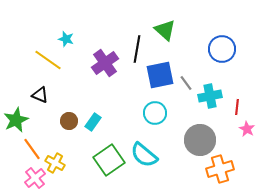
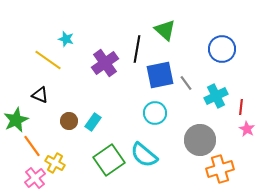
cyan cross: moved 6 px right; rotated 15 degrees counterclockwise
red line: moved 4 px right
orange line: moved 3 px up
